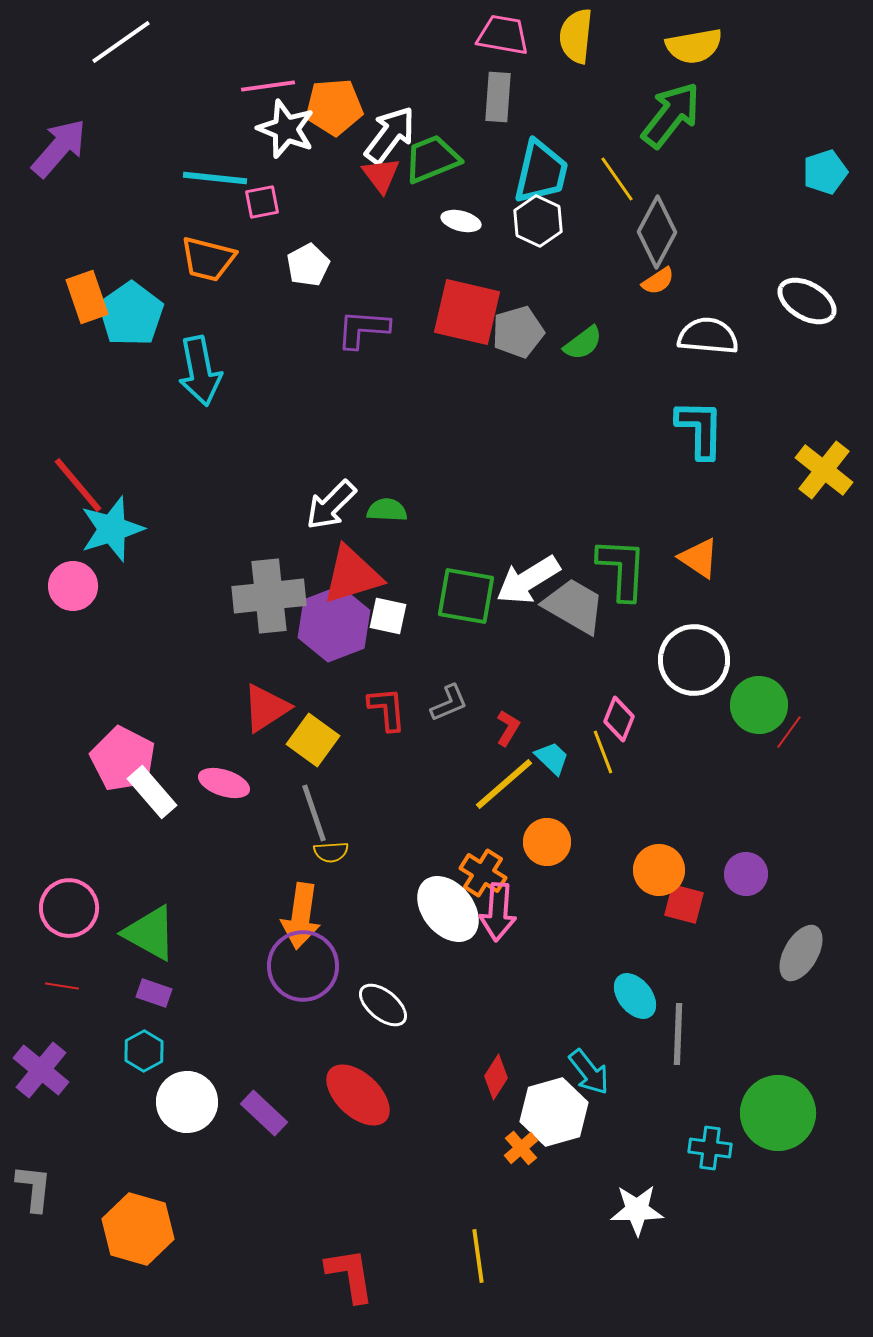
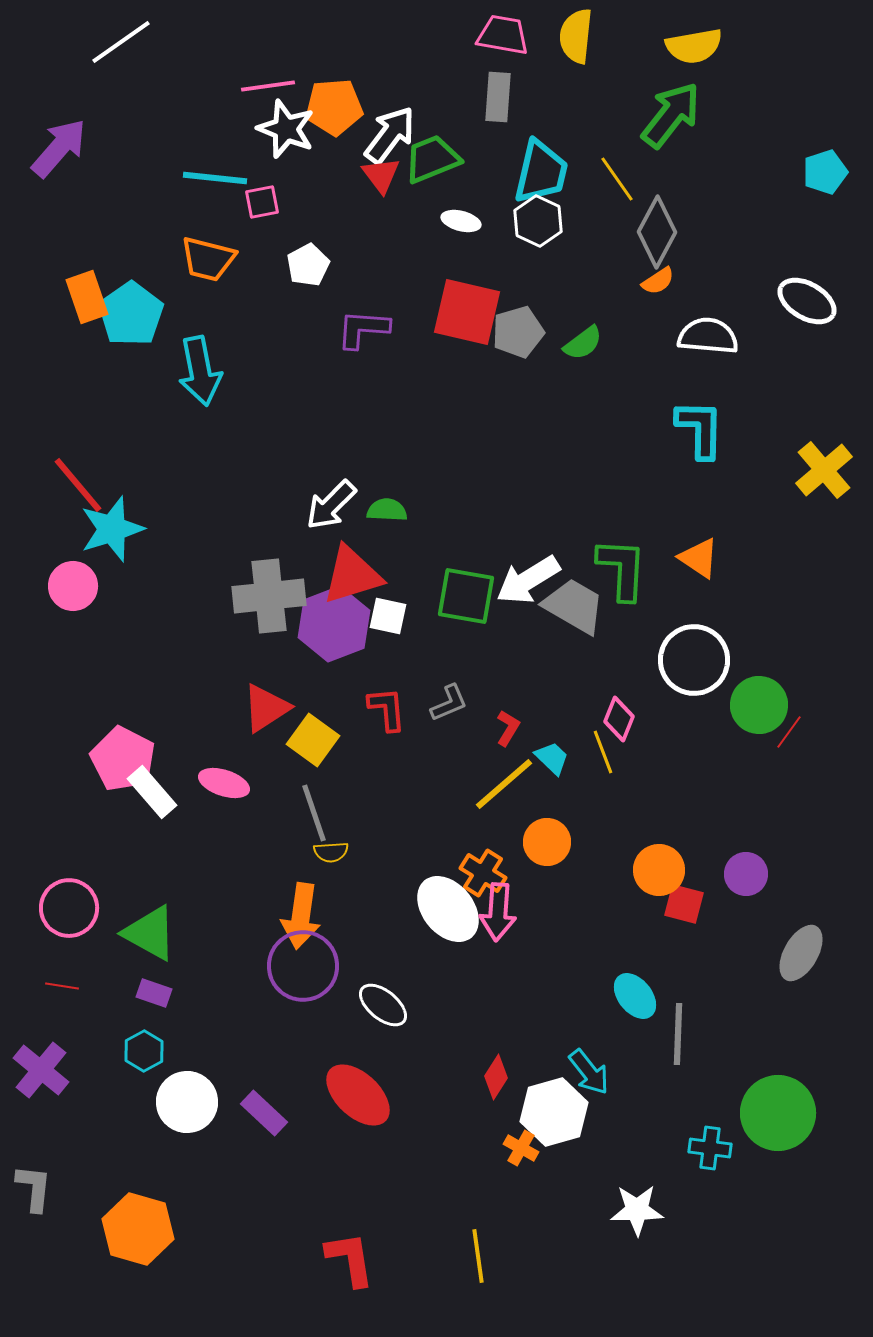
yellow cross at (824, 470): rotated 12 degrees clockwise
orange cross at (521, 1148): rotated 20 degrees counterclockwise
red L-shape at (350, 1275): moved 16 px up
